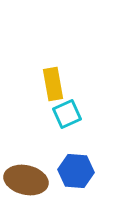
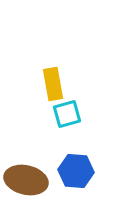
cyan square: rotated 8 degrees clockwise
